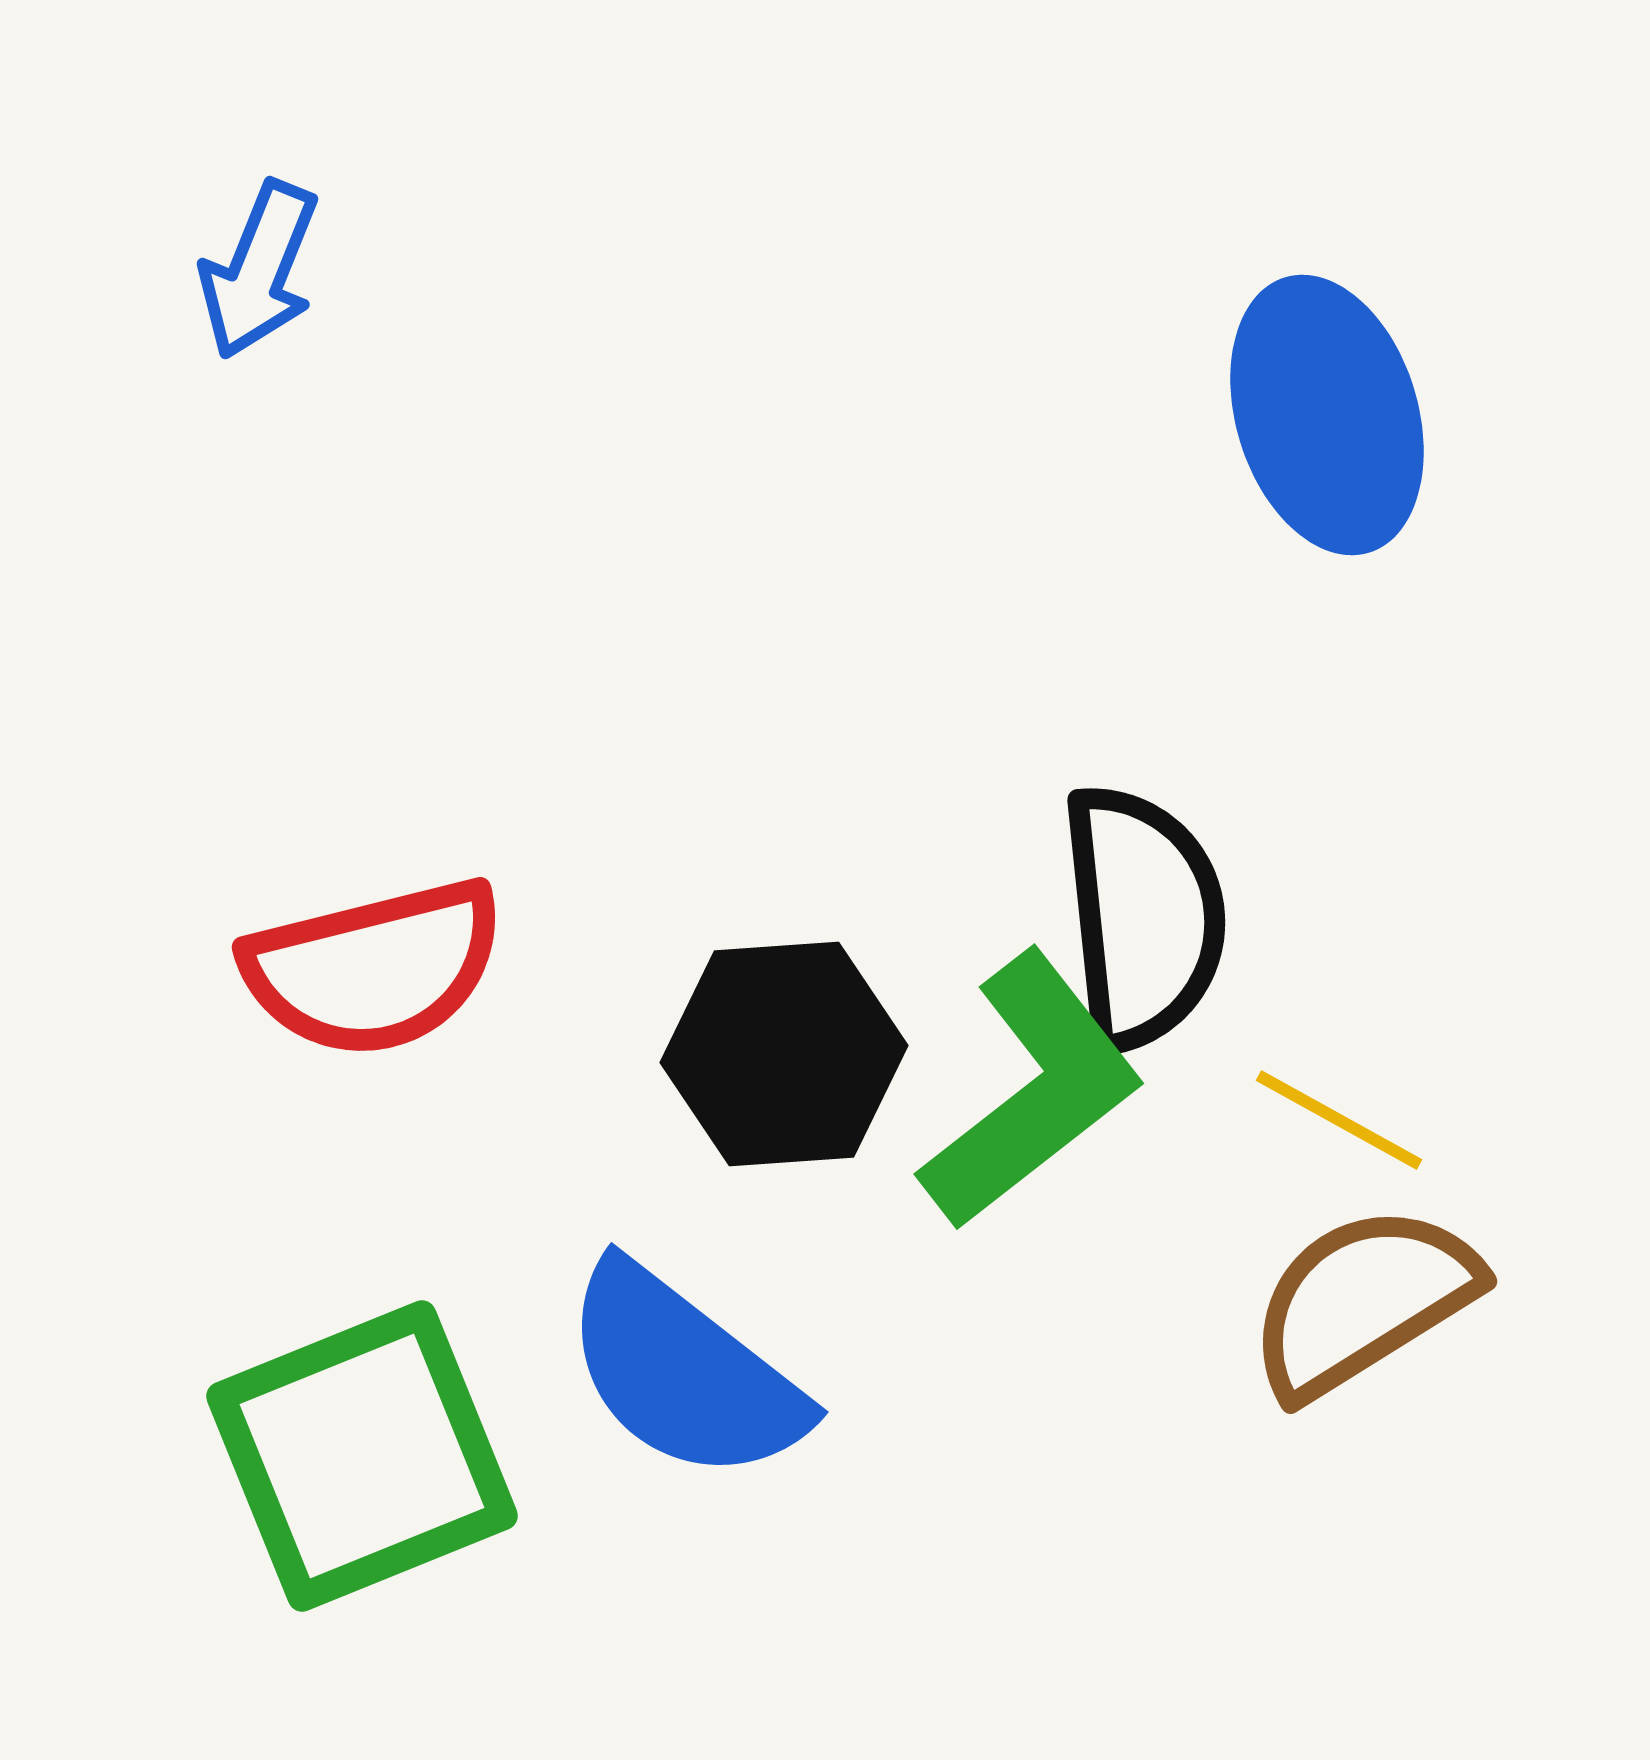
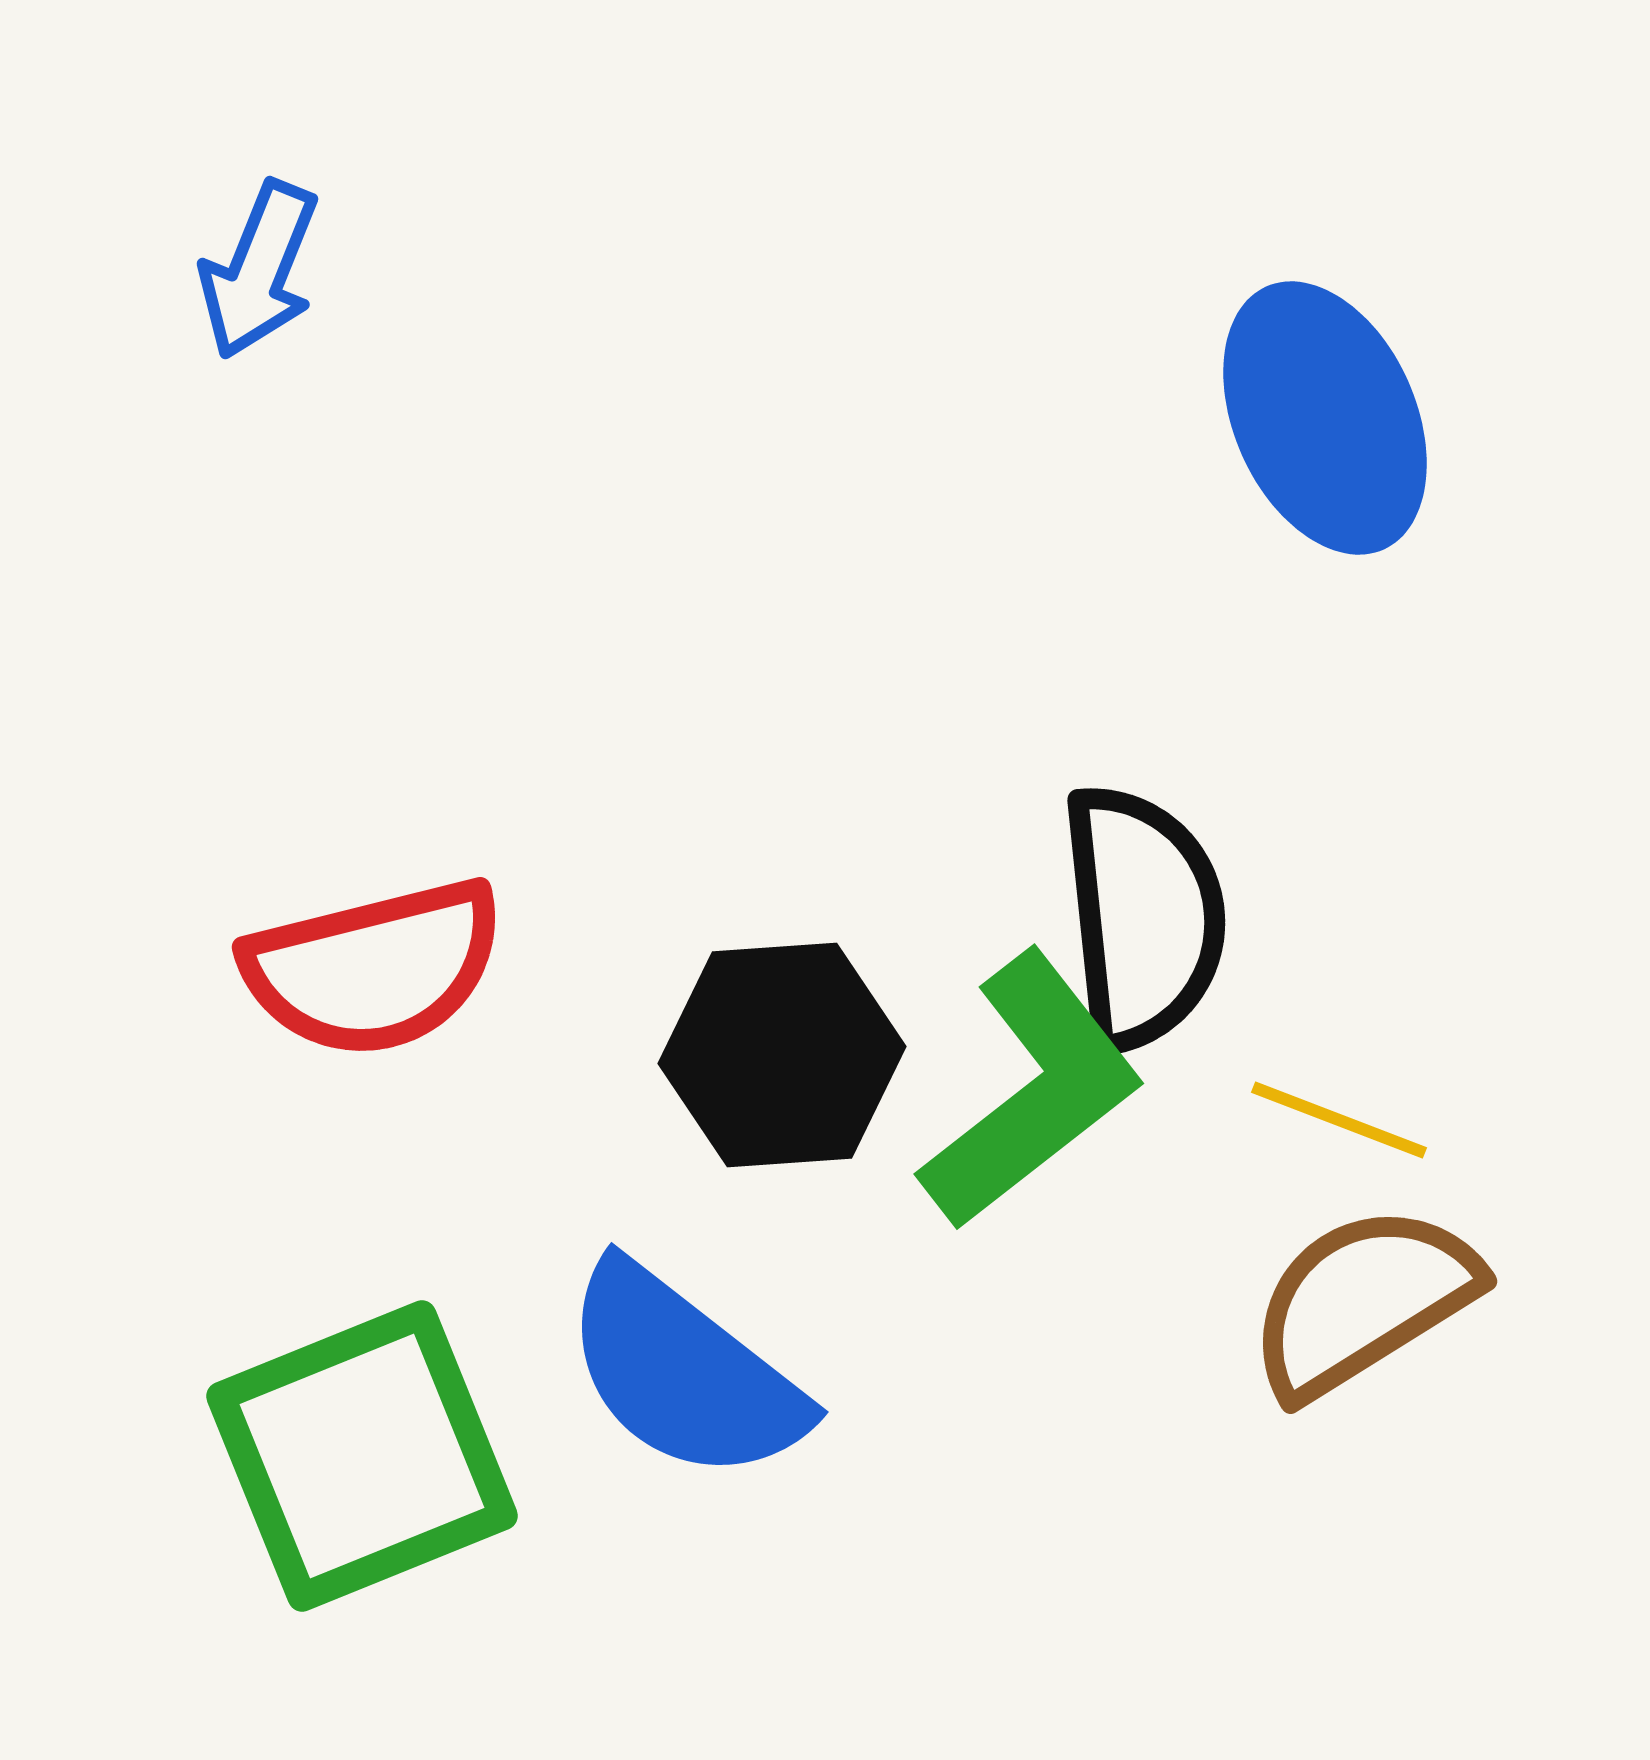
blue ellipse: moved 2 px left, 3 px down; rotated 7 degrees counterclockwise
black hexagon: moved 2 px left, 1 px down
yellow line: rotated 8 degrees counterclockwise
